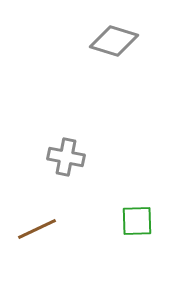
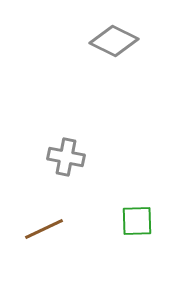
gray diamond: rotated 9 degrees clockwise
brown line: moved 7 px right
